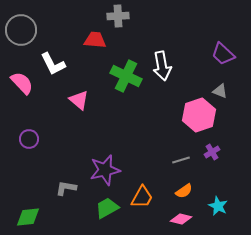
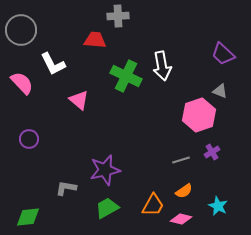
orange trapezoid: moved 11 px right, 8 px down
